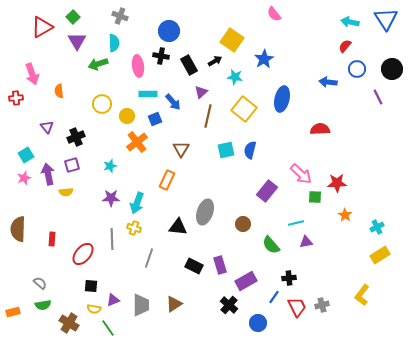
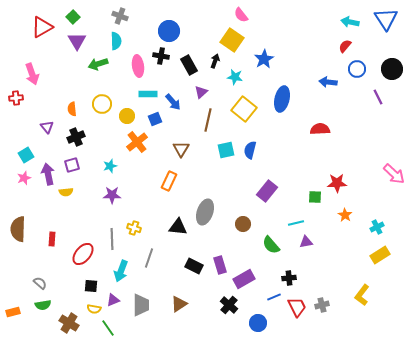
pink semicircle at (274, 14): moved 33 px left, 1 px down
cyan semicircle at (114, 43): moved 2 px right, 2 px up
black arrow at (215, 61): rotated 40 degrees counterclockwise
orange semicircle at (59, 91): moved 13 px right, 18 px down
brown line at (208, 116): moved 4 px down
pink arrow at (301, 174): moved 93 px right
orange rectangle at (167, 180): moved 2 px right, 1 px down
purple star at (111, 198): moved 1 px right, 3 px up
cyan arrow at (137, 203): moved 16 px left, 68 px down
purple rectangle at (246, 281): moved 2 px left, 2 px up
blue line at (274, 297): rotated 32 degrees clockwise
brown triangle at (174, 304): moved 5 px right
